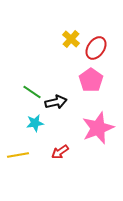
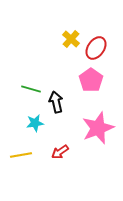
green line: moved 1 px left, 3 px up; rotated 18 degrees counterclockwise
black arrow: rotated 90 degrees counterclockwise
yellow line: moved 3 px right
